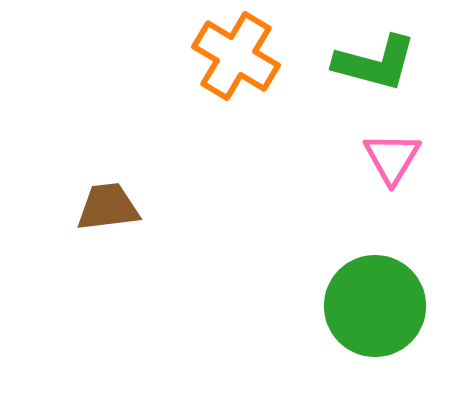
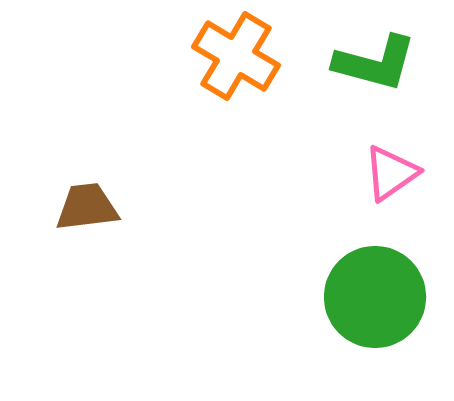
pink triangle: moved 1 px left, 15 px down; rotated 24 degrees clockwise
brown trapezoid: moved 21 px left
green circle: moved 9 px up
